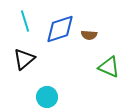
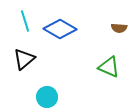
blue diamond: rotated 48 degrees clockwise
brown semicircle: moved 30 px right, 7 px up
